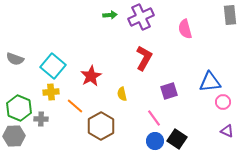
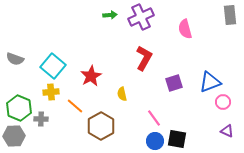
blue triangle: rotated 15 degrees counterclockwise
purple square: moved 5 px right, 8 px up
black square: rotated 24 degrees counterclockwise
